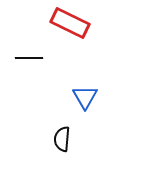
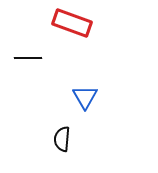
red rectangle: moved 2 px right; rotated 6 degrees counterclockwise
black line: moved 1 px left
